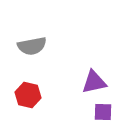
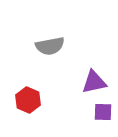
gray semicircle: moved 18 px right
red hexagon: moved 5 px down; rotated 10 degrees clockwise
